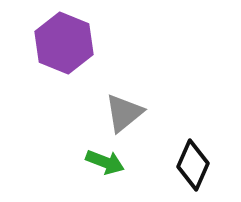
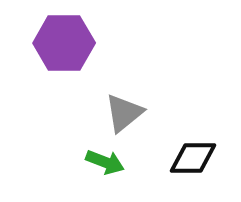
purple hexagon: rotated 22 degrees counterclockwise
black diamond: moved 7 px up; rotated 66 degrees clockwise
